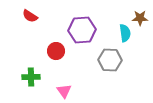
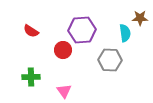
red semicircle: moved 1 px right, 15 px down
red circle: moved 7 px right, 1 px up
